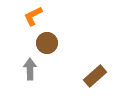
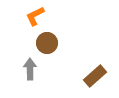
orange L-shape: moved 2 px right
